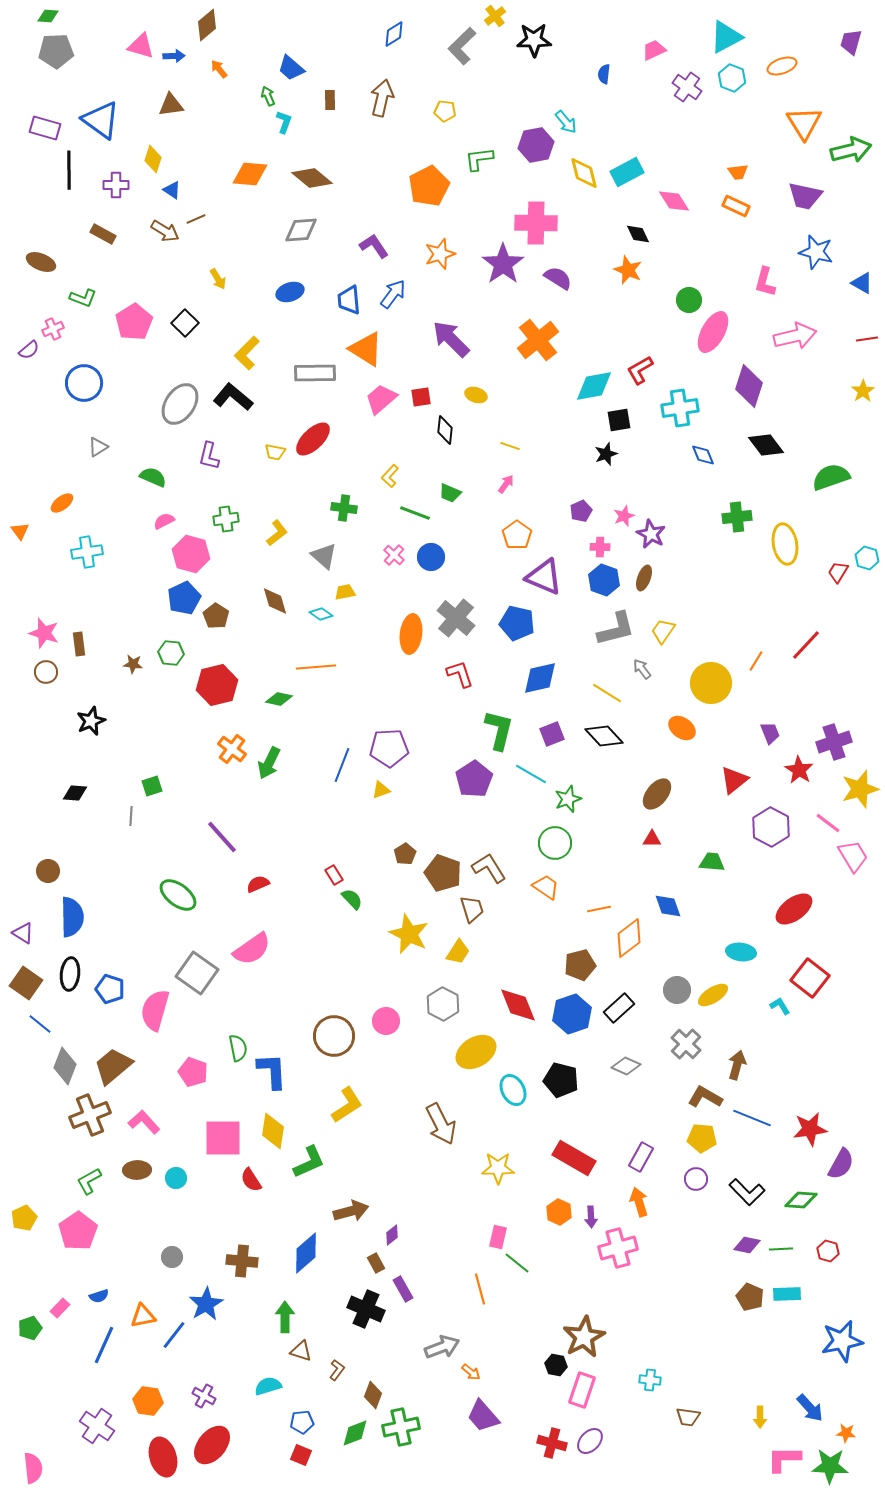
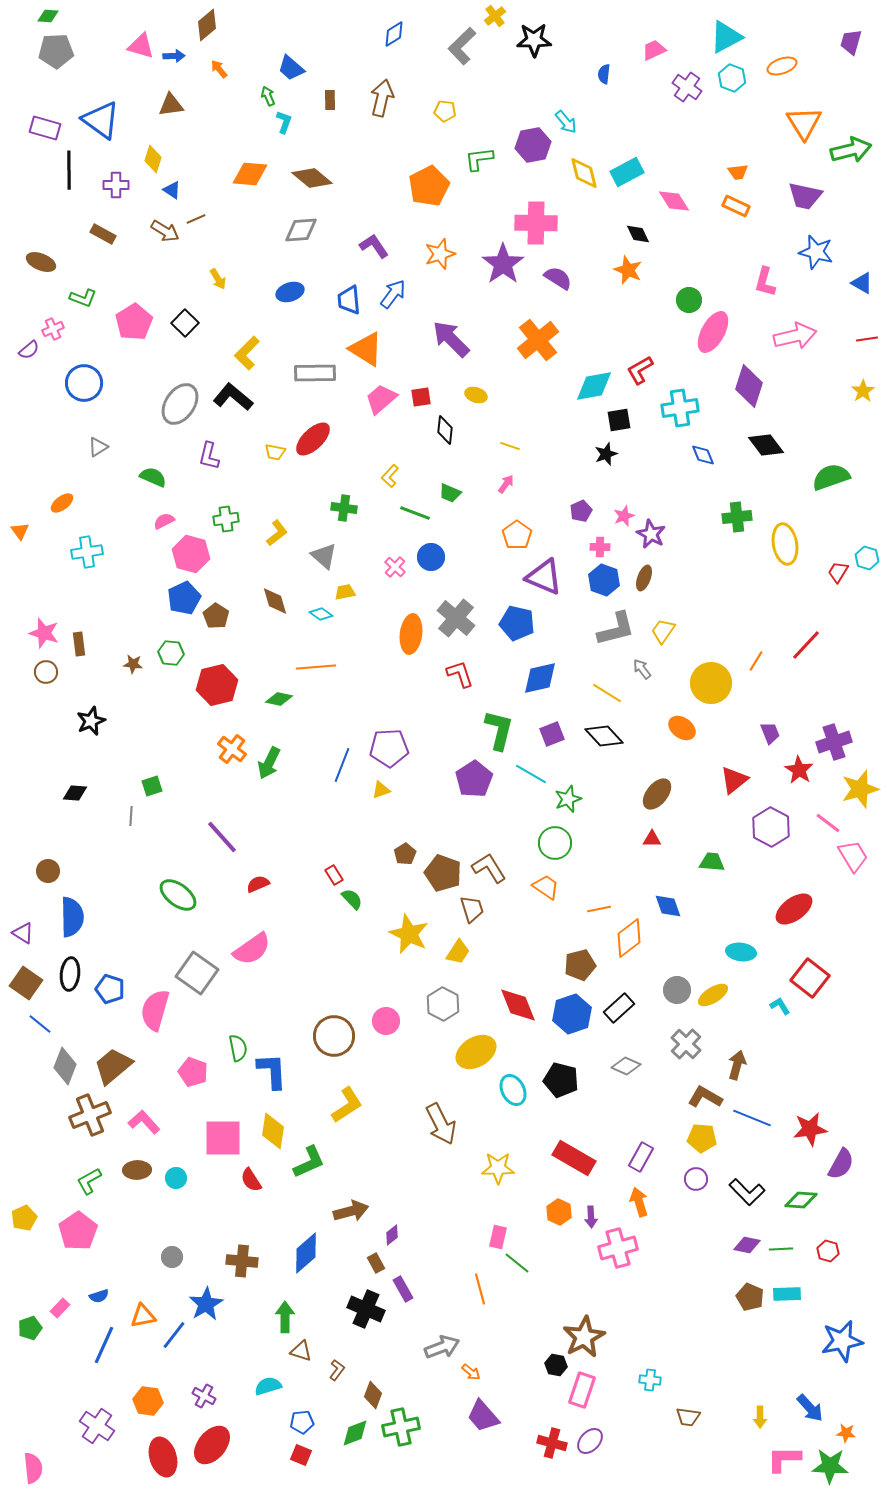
purple hexagon at (536, 145): moved 3 px left
pink cross at (394, 555): moved 1 px right, 12 px down
